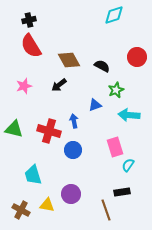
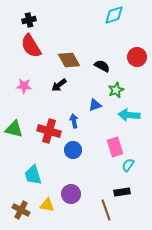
pink star: rotated 21 degrees clockwise
